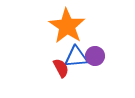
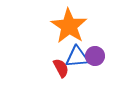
orange star: moved 2 px right
blue triangle: moved 1 px right
